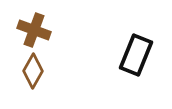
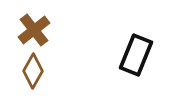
brown cross: rotated 32 degrees clockwise
